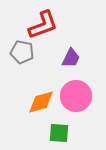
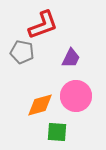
orange diamond: moved 1 px left, 3 px down
green square: moved 2 px left, 1 px up
